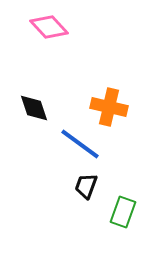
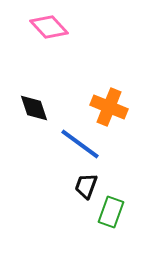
orange cross: rotated 9 degrees clockwise
green rectangle: moved 12 px left
